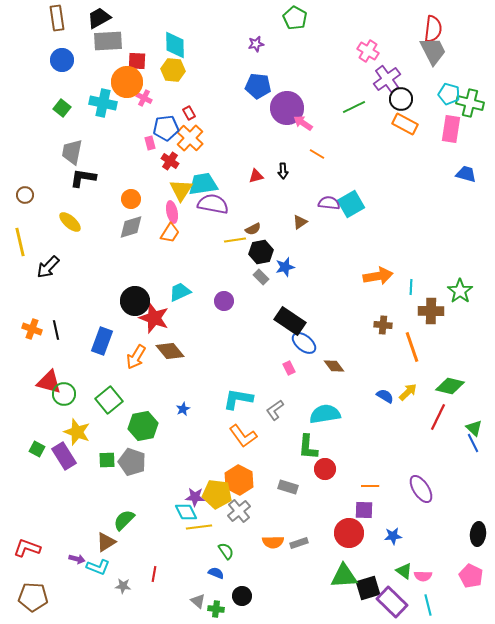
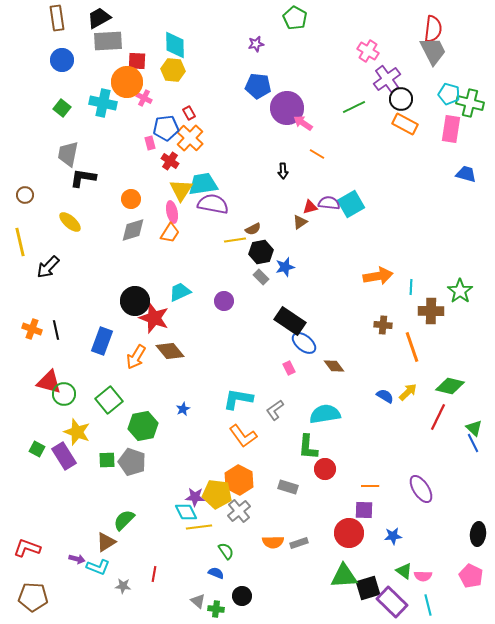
gray trapezoid at (72, 152): moved 4 px left, 2 px down
red triangle at (256, 176): moved 54 px right, 31 px down
gray diamond at (131, 227): moved 2 px right, 3 px down
